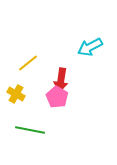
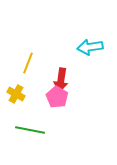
cyan arrow: rotated 20 degrees clockwise
yellow line: rotated 30 degrees counterclockwise
